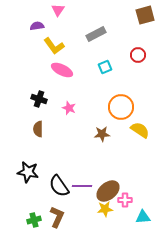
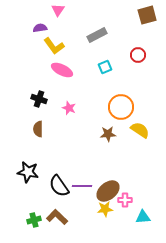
brown square: moved 2 px right
purple semicircle: moved 3 px right, 2 px down
gray rectangle: moved 1 px right, 1 px down
brown star: moved 6 px right
brown L-shape: rotated 70 degrees counterclockwise
